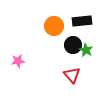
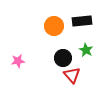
black circle: moved 10 px left, 13 px down
